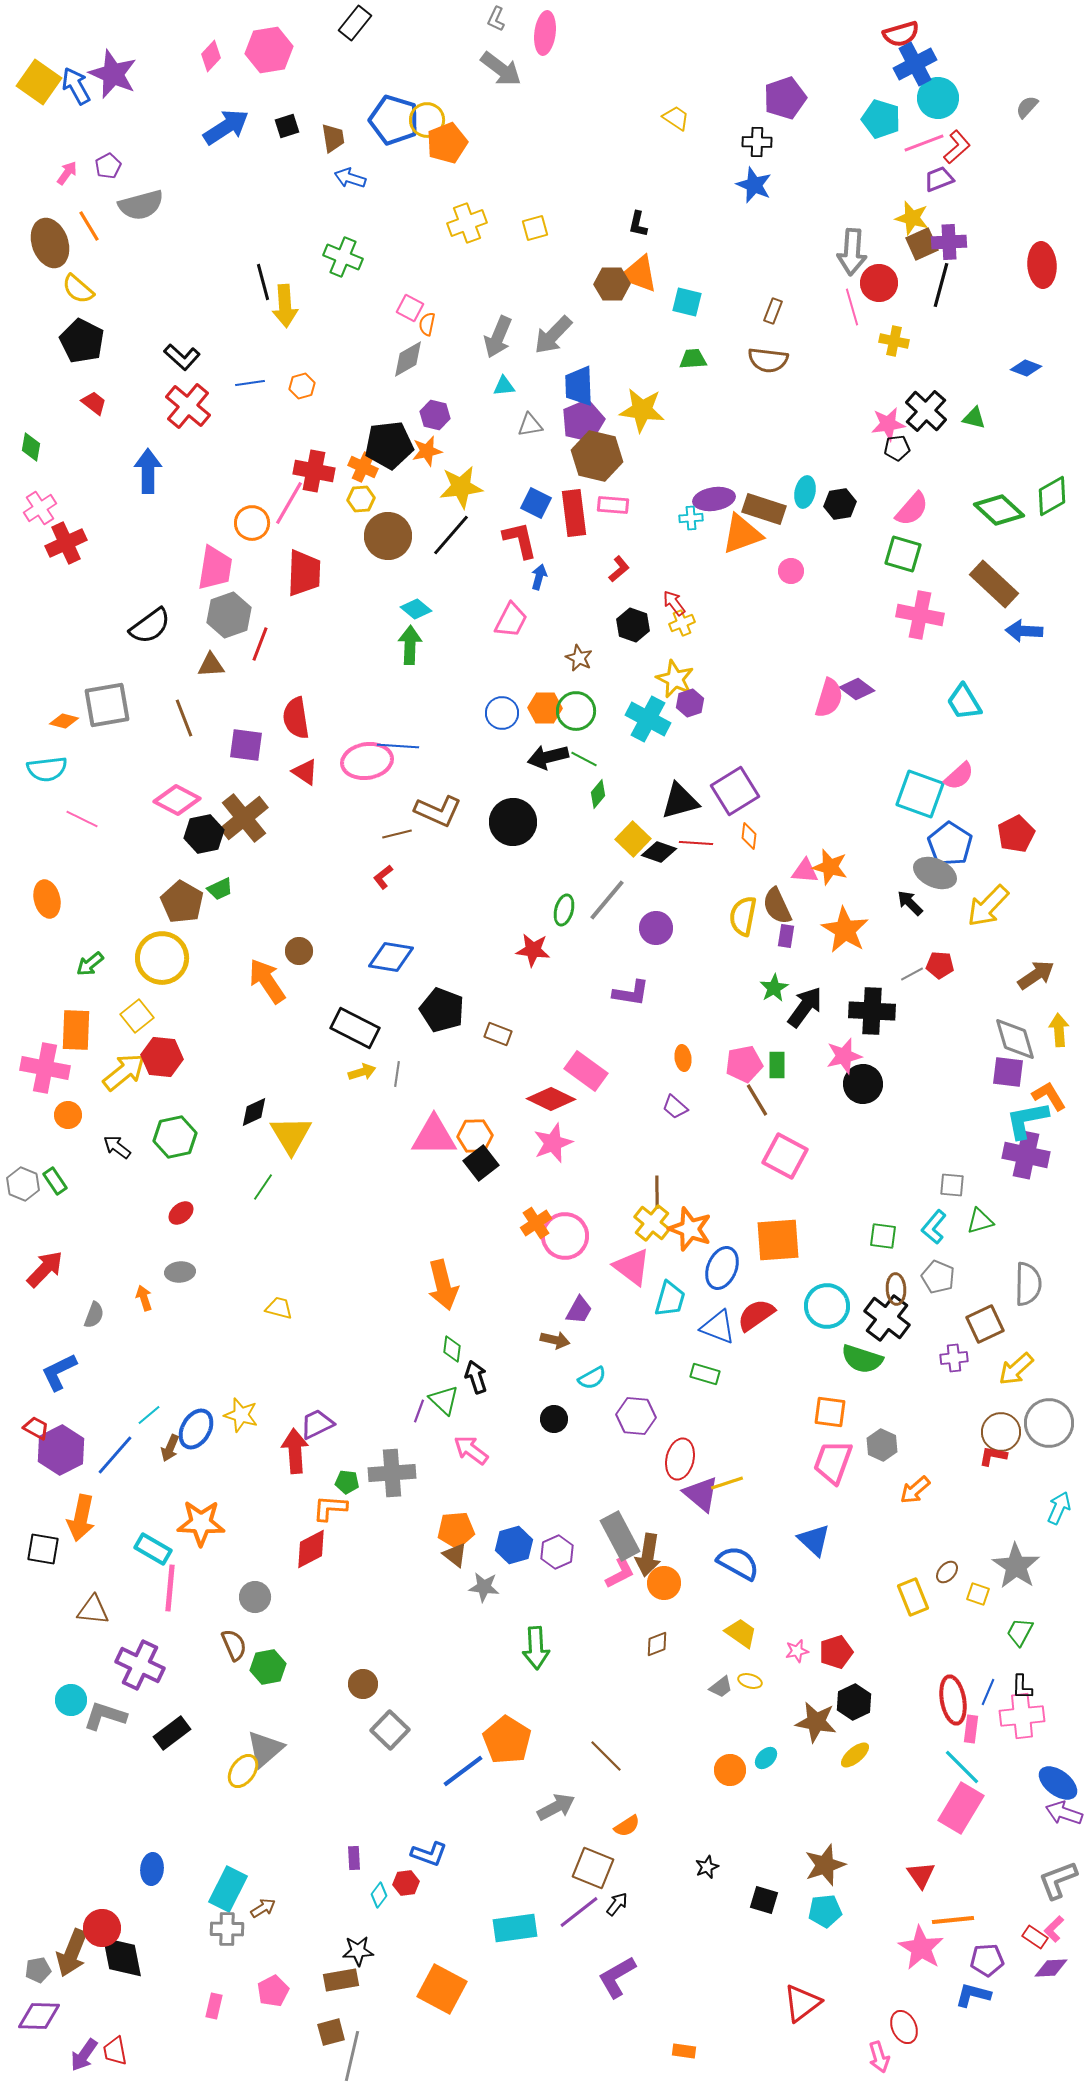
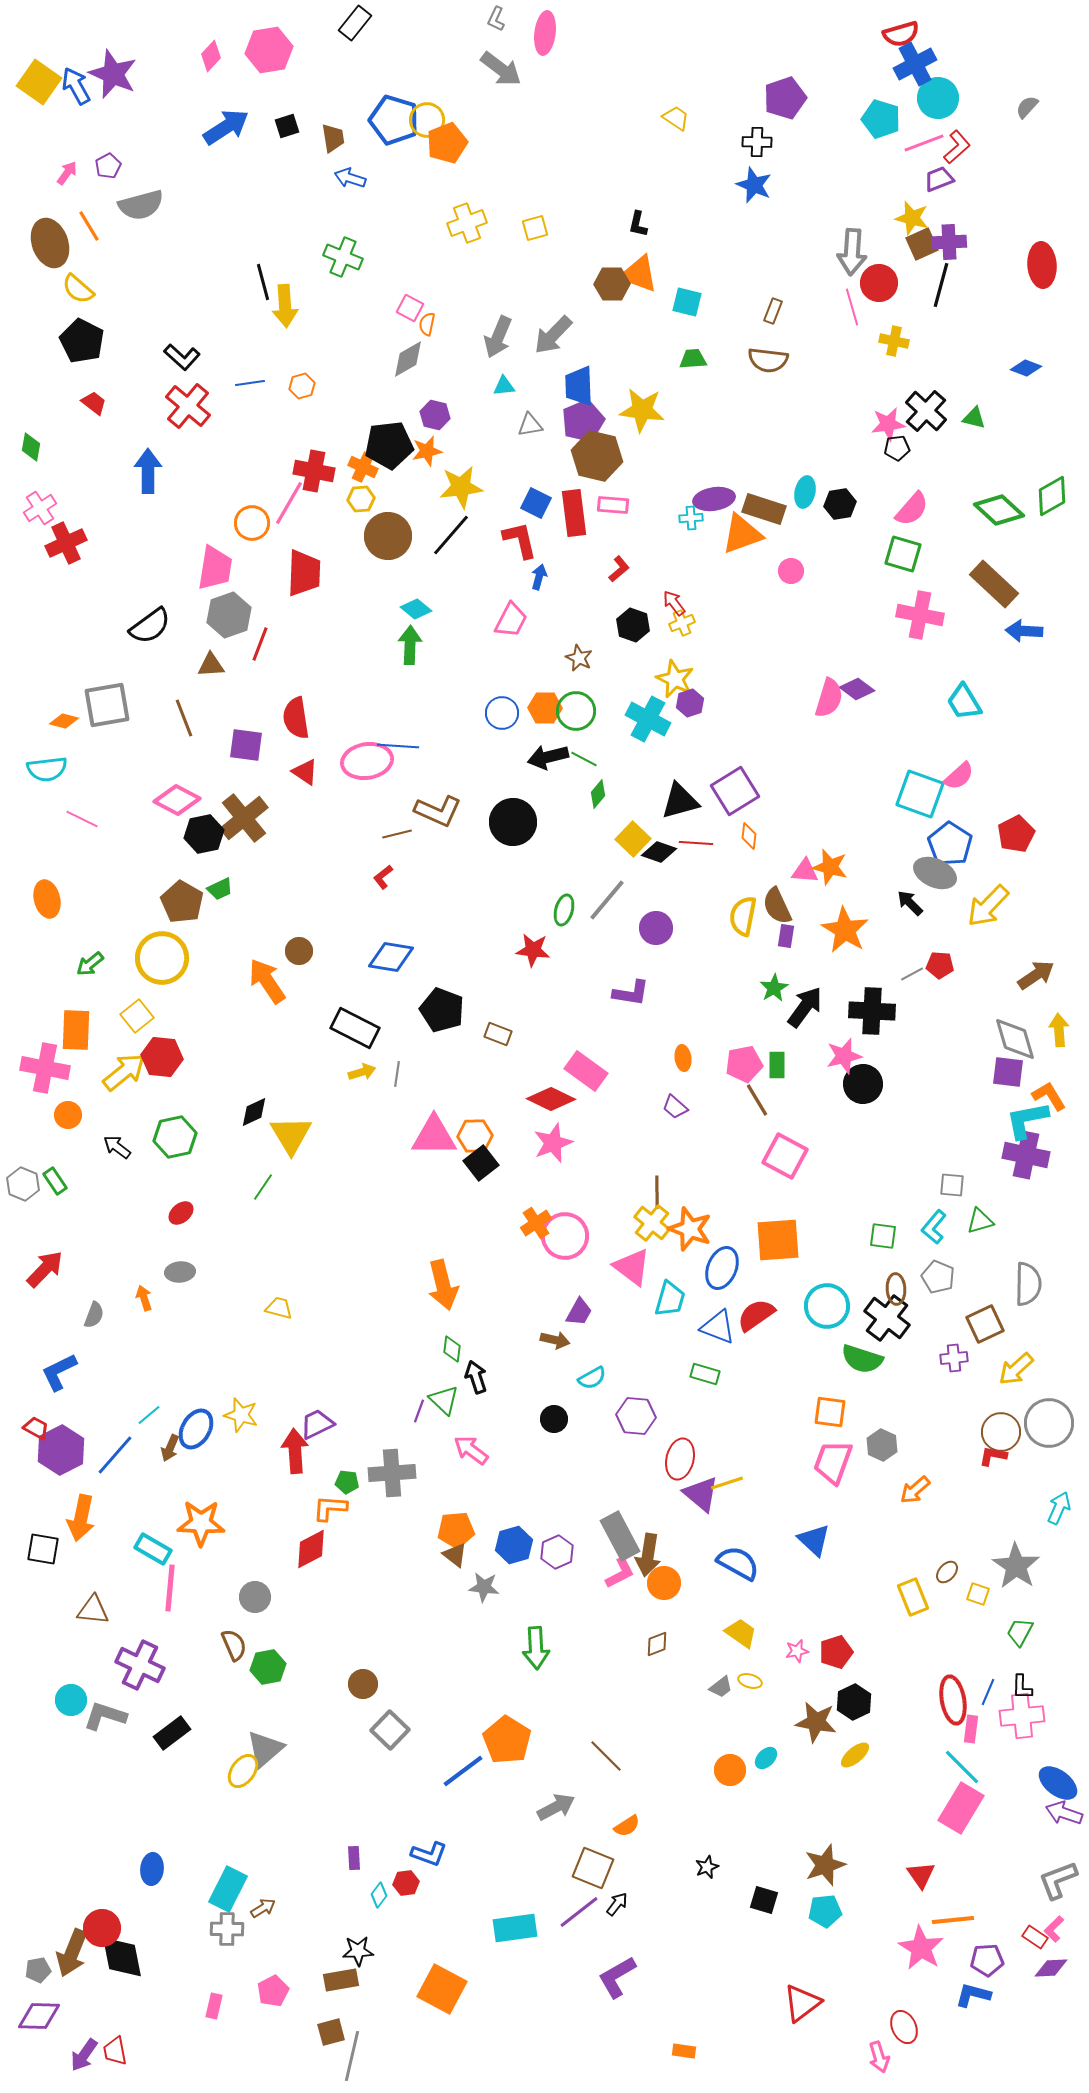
purple trapezoid at (579, 1310): moved 2 px down
